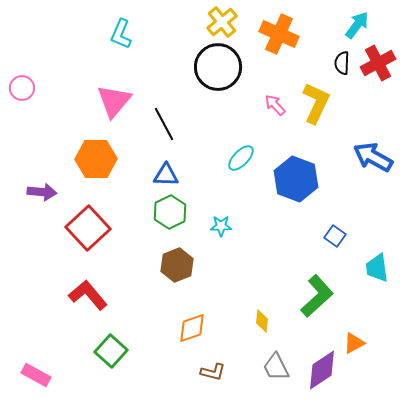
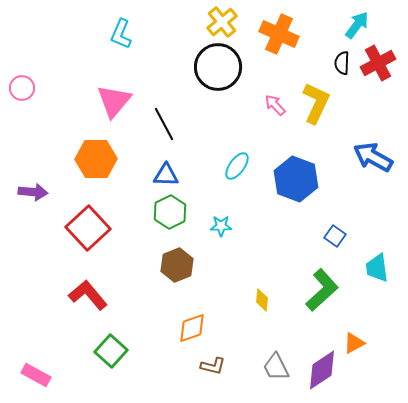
cyan ellipse: moved 4 px left, 8 px down; rotated 8 degrees counterclockwise
purple arrow: moved 9 px left
green L-shape: moved 5 px right, 6 px up
yellow diamond: moved 21 px up
brown L-shape: moved 6 px up
